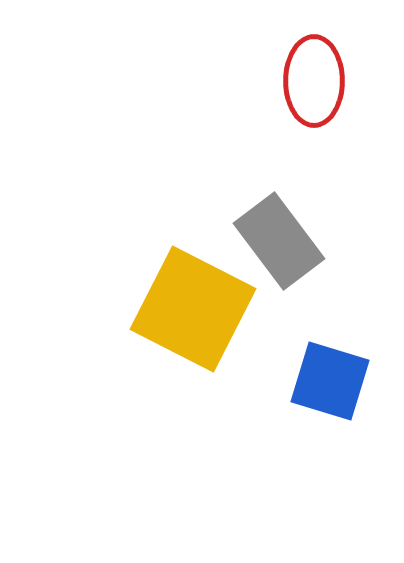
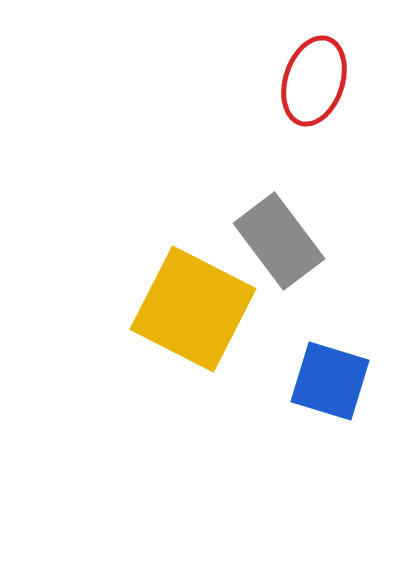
red ellipse: rotated 18 degrees clockwise
